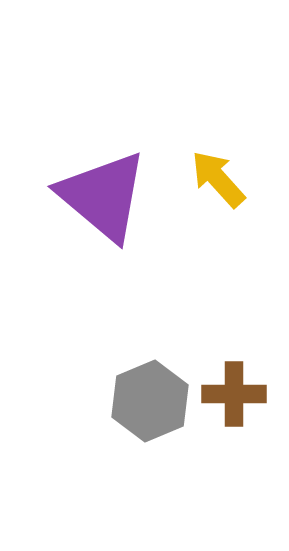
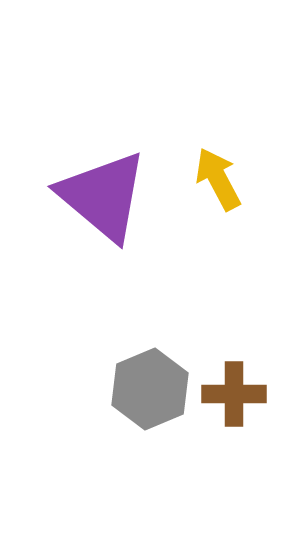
yellow arrow: rotated 14 degrees clockwise
gray hexagon: moved 12 px up
